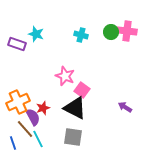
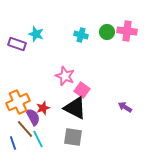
green circle: moved 4 px left
